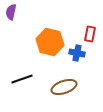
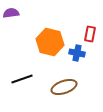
purple semicircle: moved 1 px down; rotated 70 degrees clockwise
